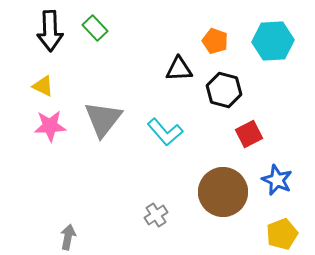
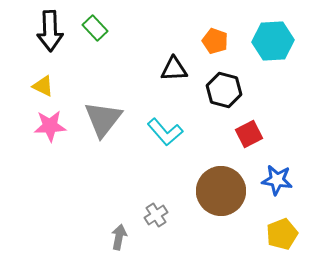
black triangle: moved 5 px left
blue star: rotated 16 degrees counterclockwise
brown circle: moved 2 px left, 1 px up
gray arrow: moved 51 px right
